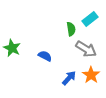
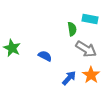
cyan rectangle: rotated 49 degrees clockwise
green semicircle: moved 1 px right
